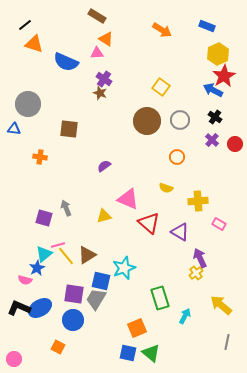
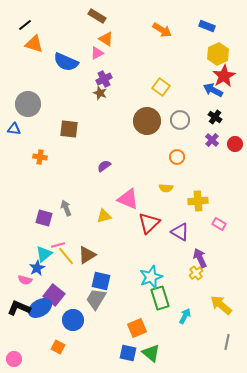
pink triangle at (97, 53): rotated 24 degrees counterclockwise
purple cross at (104, 79): rotated 28 degrees clockwise
yellow semicircle at (166, 188): rotated 16 degrees counterclockwise
red triangle at (149, 223): rotated 35 degrees clockwise
cyan star at (124, 268): moved 27 px right, 9 px down
purple square at (74, 294): moved 20 px left, 1 px down; rotated 30 degrees clockwise
